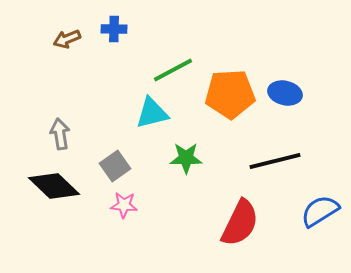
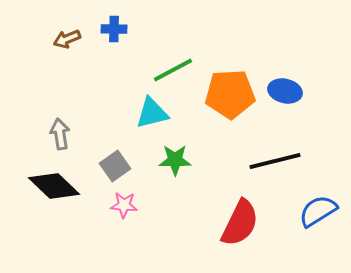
blue ellipse: moved 2 px up
green star: moved 11 px left, 2 px down
blue semicircle: moved 2 px left
